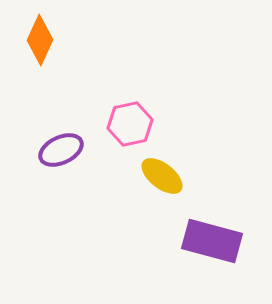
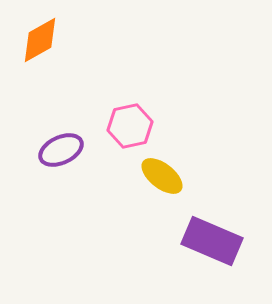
orange diamond: rotated 36 degrees clockwise
pink hexagon: moved 2 px down
purple rectangle: rotated 8 degrees clockwise
